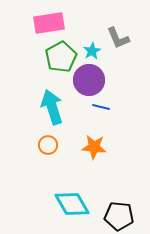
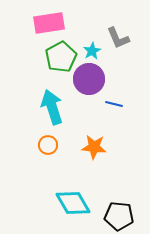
purple circle: moved 1 px up
blue line: moved 13 px right, 3 px up
cyan diamond: moved 1 px right, 1 px up
